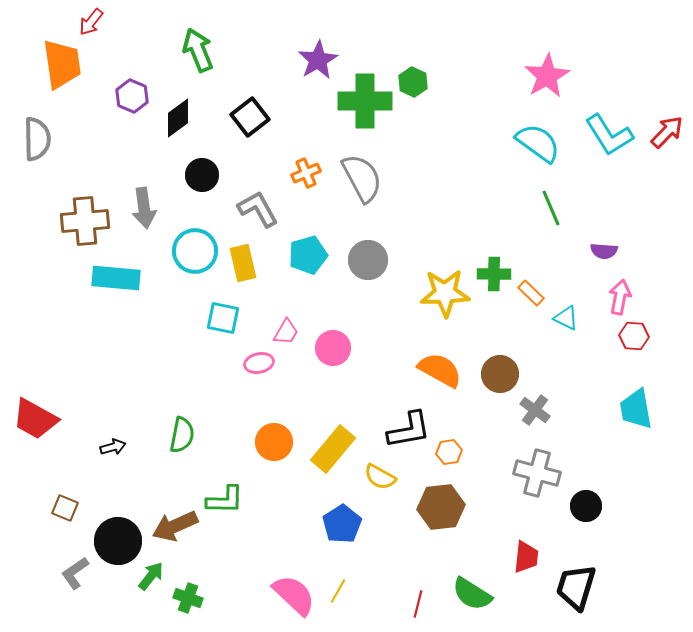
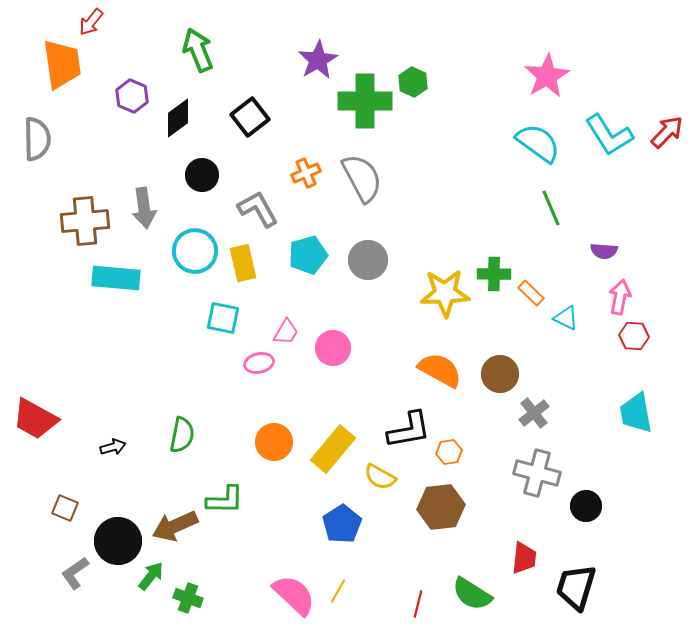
cyan trapezoid at (636, 409): moved 4 px down
gray cross at (535, 410): moved 1 px left, 3 px down; rotated 16 degrees clockwise
red trapezoid at (526, 557): moved 2 px left, 1 px down
